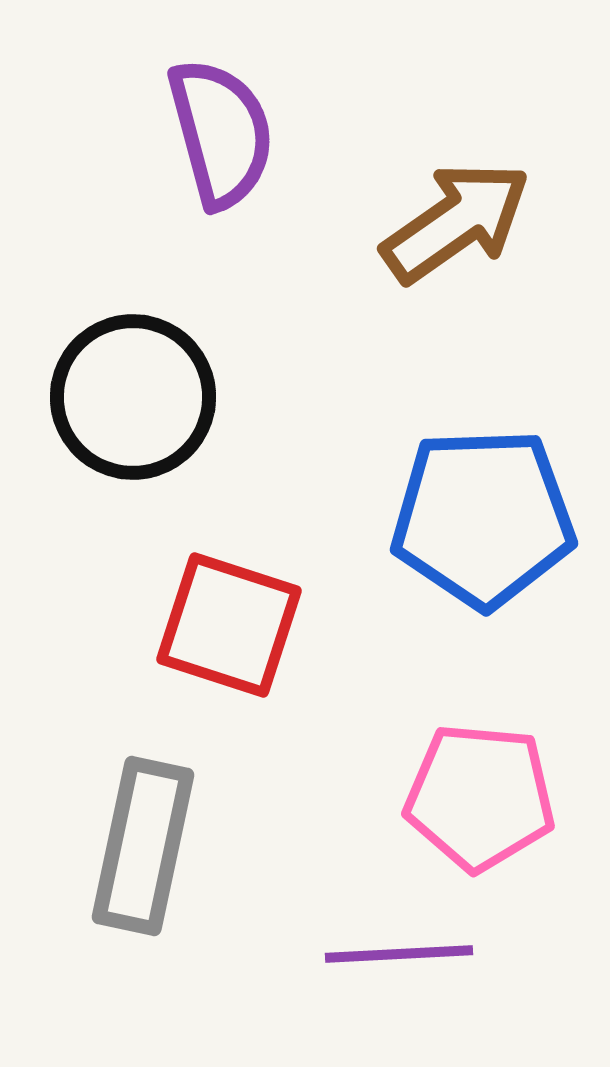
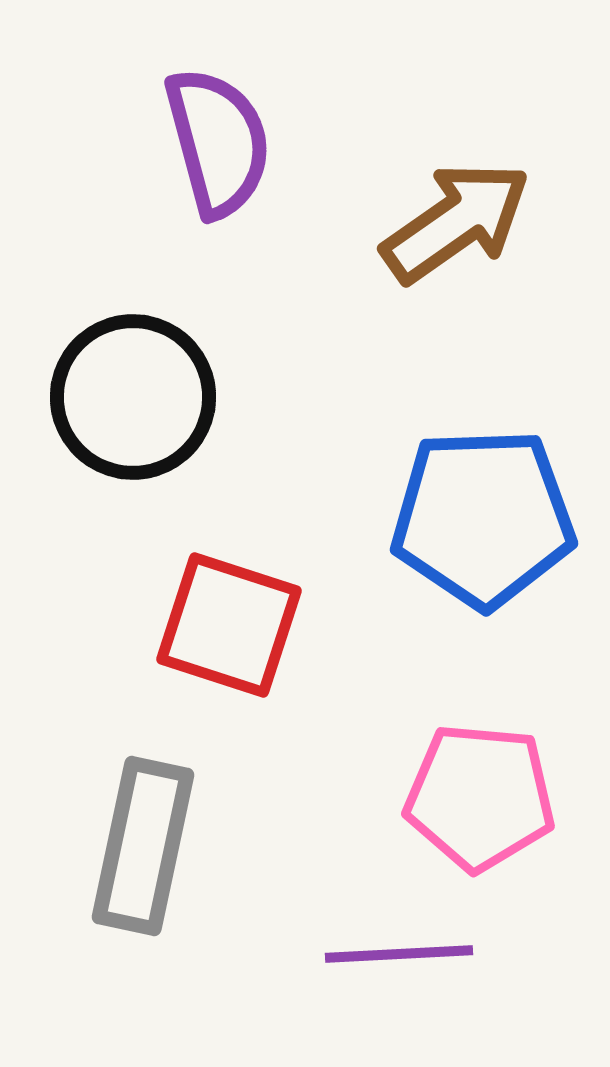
purple semicircle: moved 3 px left, 9 px down
